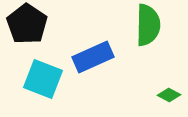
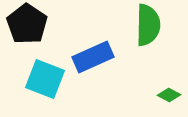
cyan square: moved 2 px right
